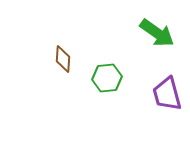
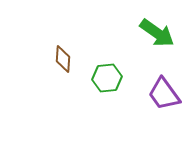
purple trapezoid: moved 3 px left; rotated 21 degrees counterclockwise
